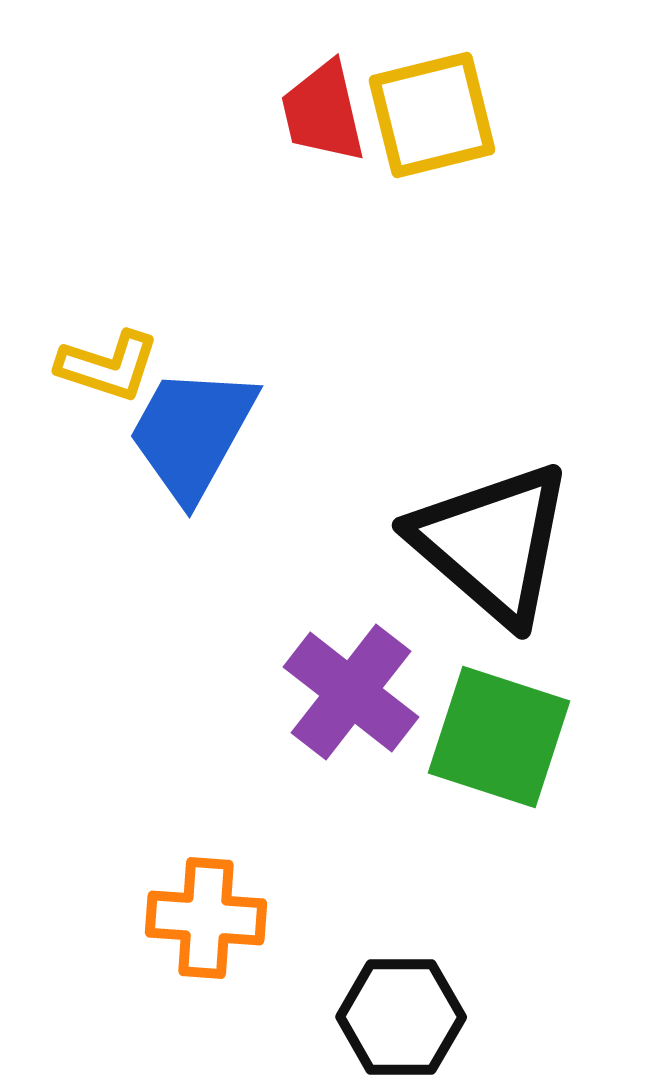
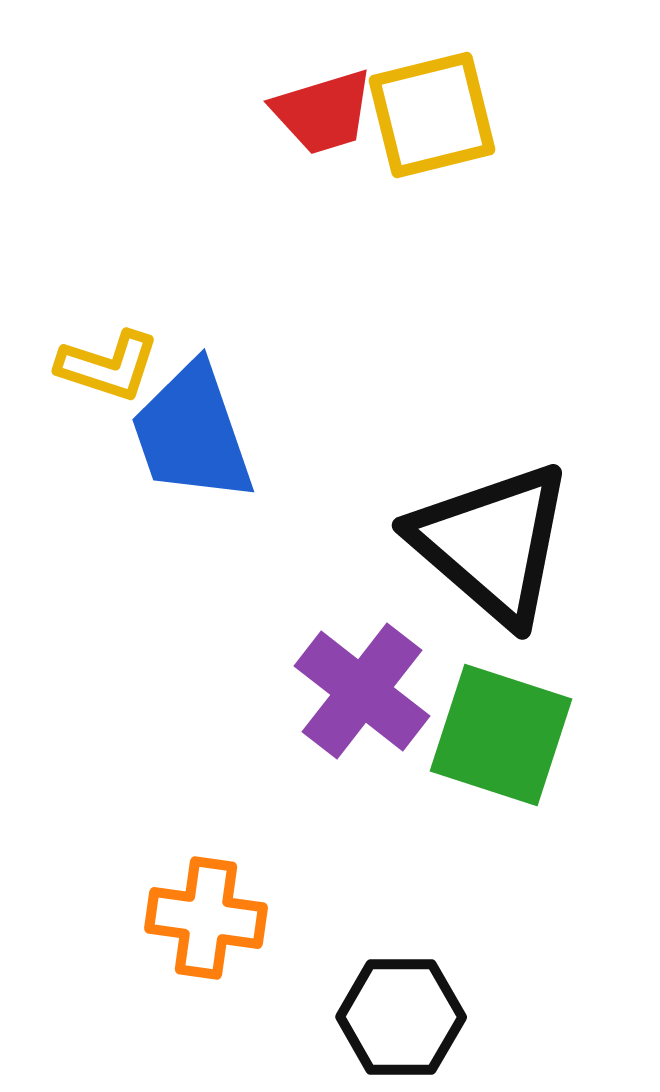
red trapezoid: rotated 94 degrees counterclockwise
blue trapezoid: rotated 48 degrees counterclockwise
purple cross: moved 11 px right, 1 px up
green square: moved 2 px right, 2 px up
orange cross: rotated 4 degrees clockwise
